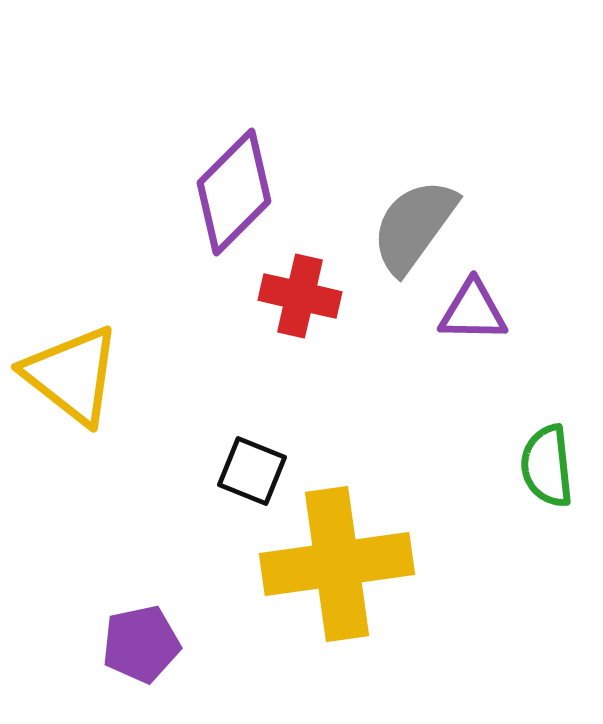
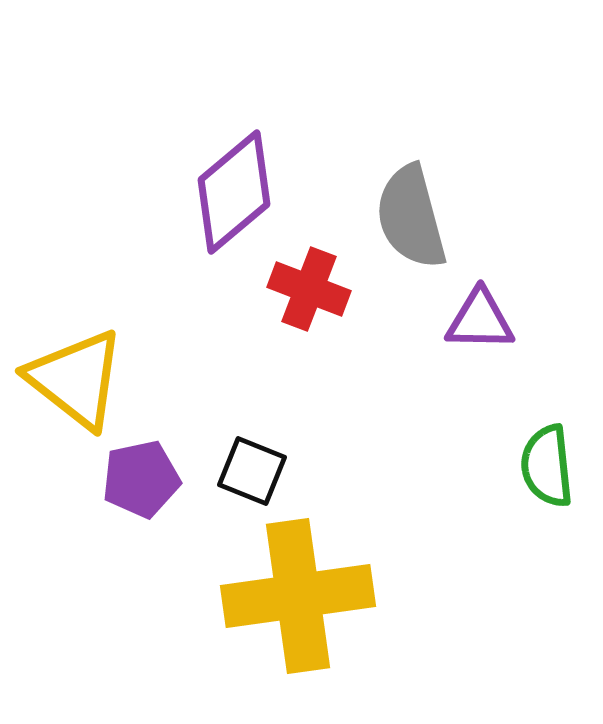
purple diamond: rotated 5 degrees clockwise
gray semicircle: moved 3 px left, 9 px up; rotated 51 degrees counterclockwise
red cross: moved 9 px right, 7 px up; rotated 8 degrees clockwise
purple triangle: moved 7 px right, 9 px down
yellow triangle: moved 4 px right, 4 px down
yellow cross: moved 39 px left, 32 px down
purple pentagon: moved 165 px up
